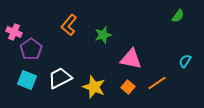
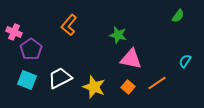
green star: moved 15 px right; rotated 30 degrees clockwise
